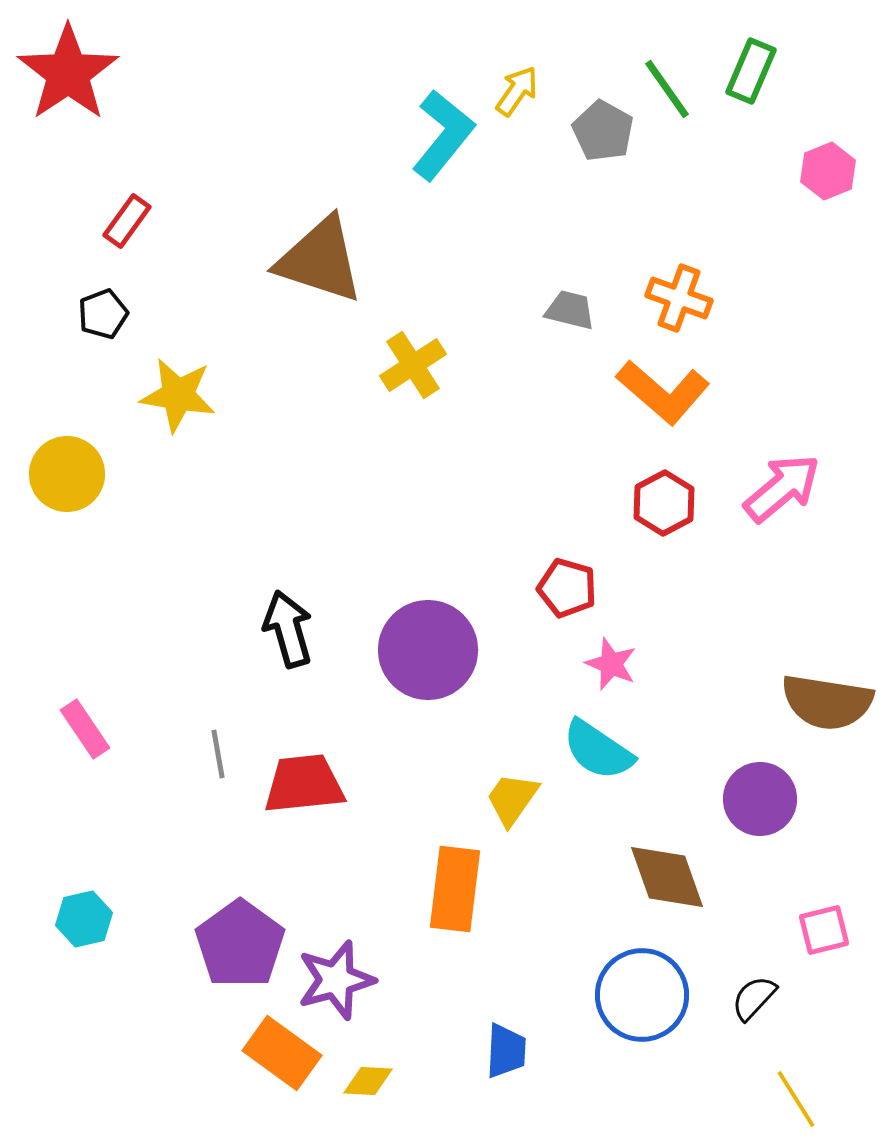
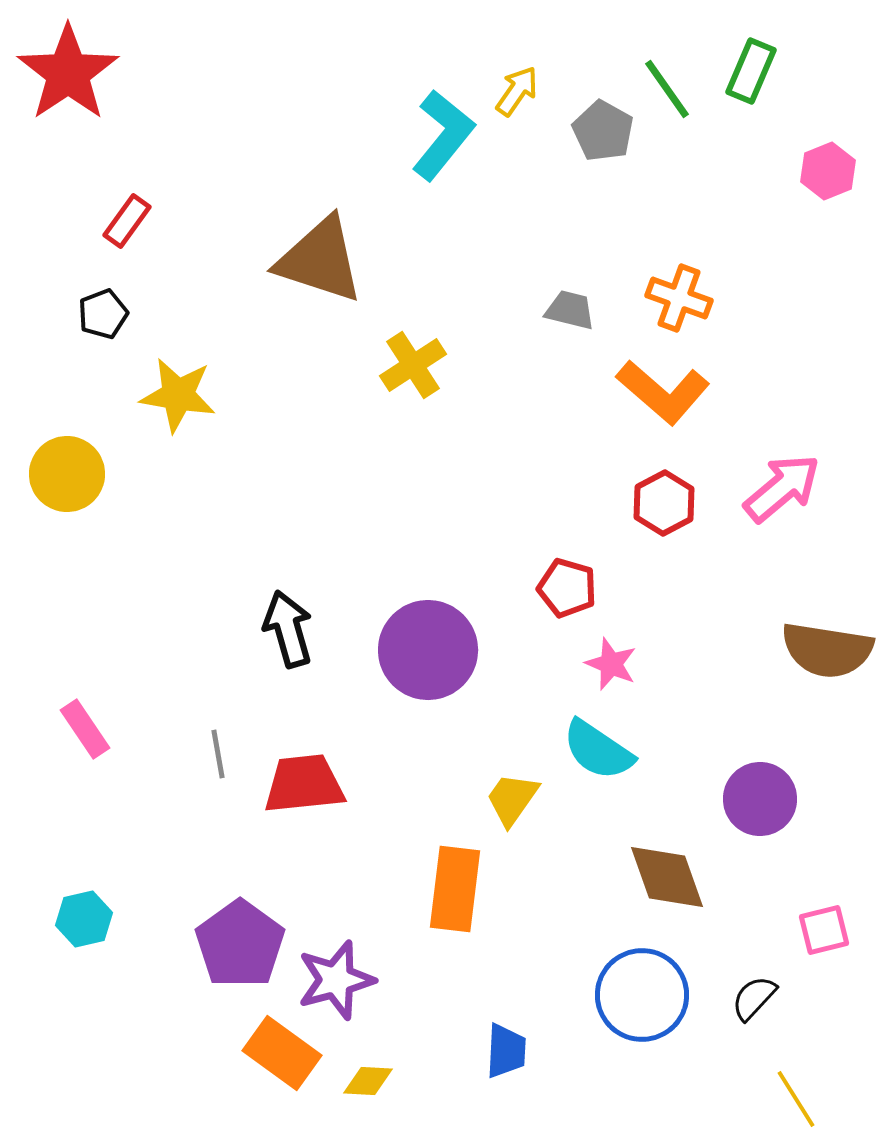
brown semicircle at (827, 702): moved 52 px up
